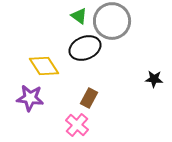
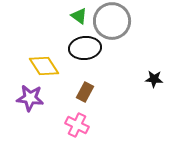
black ellipse: rotated 16 degrees clockwise
brown rectangle: moved 4 px left, 6 px up
pink cross: rotated 15 degrees counterclockwise
